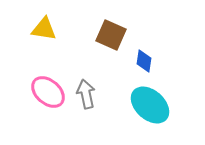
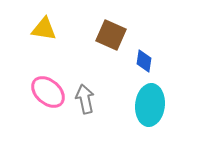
gray arrow: moved 1 px left, 5 px down
cyan ellipse: rotated 54 degrees clockwise
